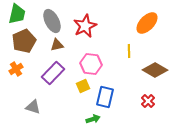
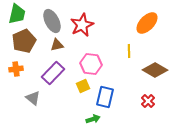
red star: moved 3 px left, 1 px up
orange cross: rotated 24 degrees clockwise
gray triangle: moved 9 px up; rotated 21 degrees clockwise
